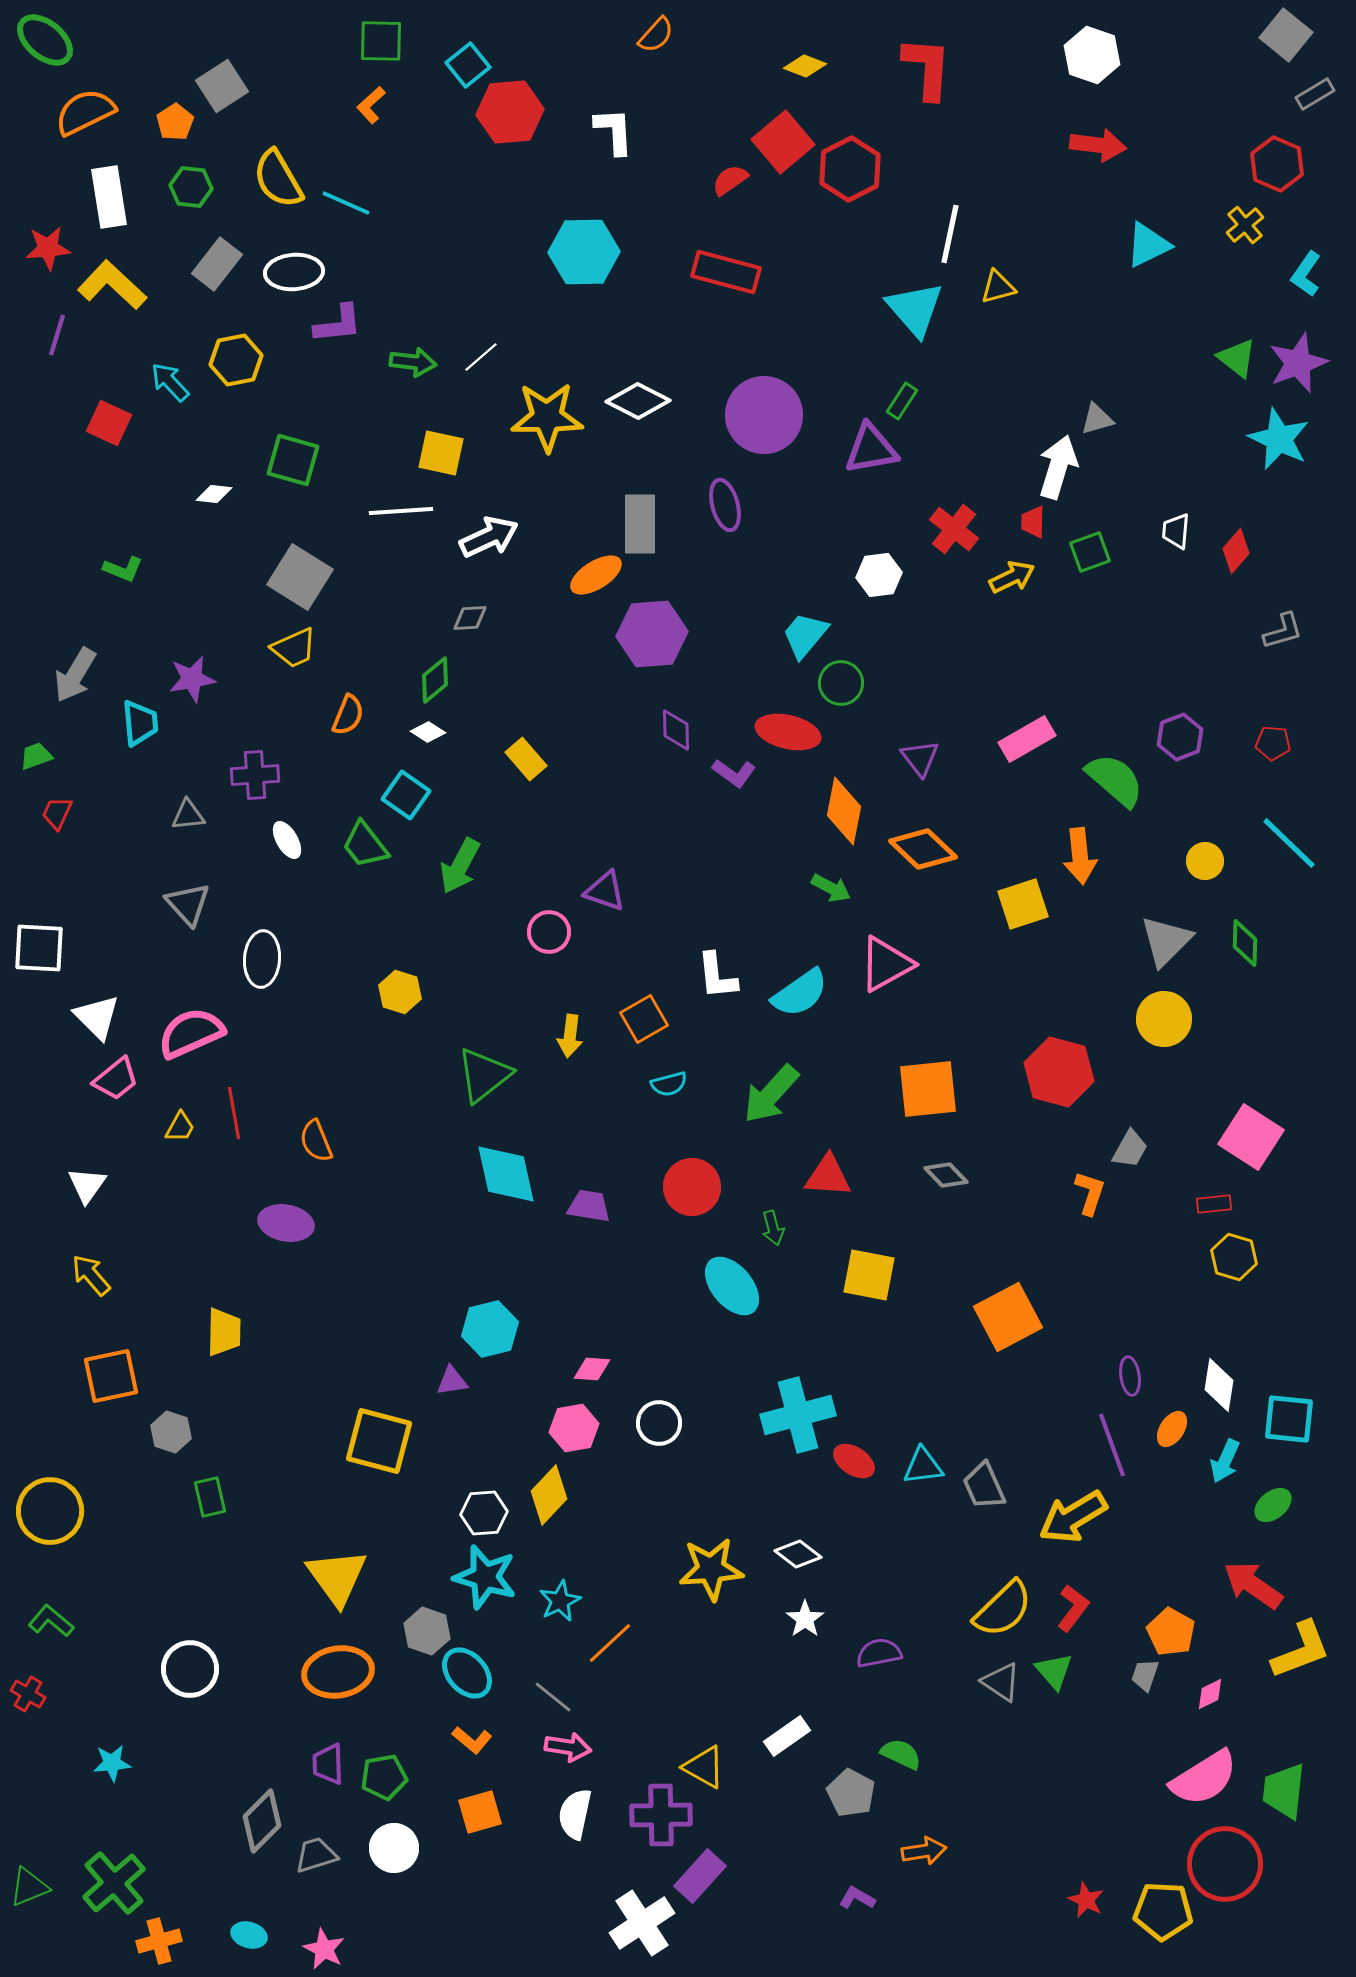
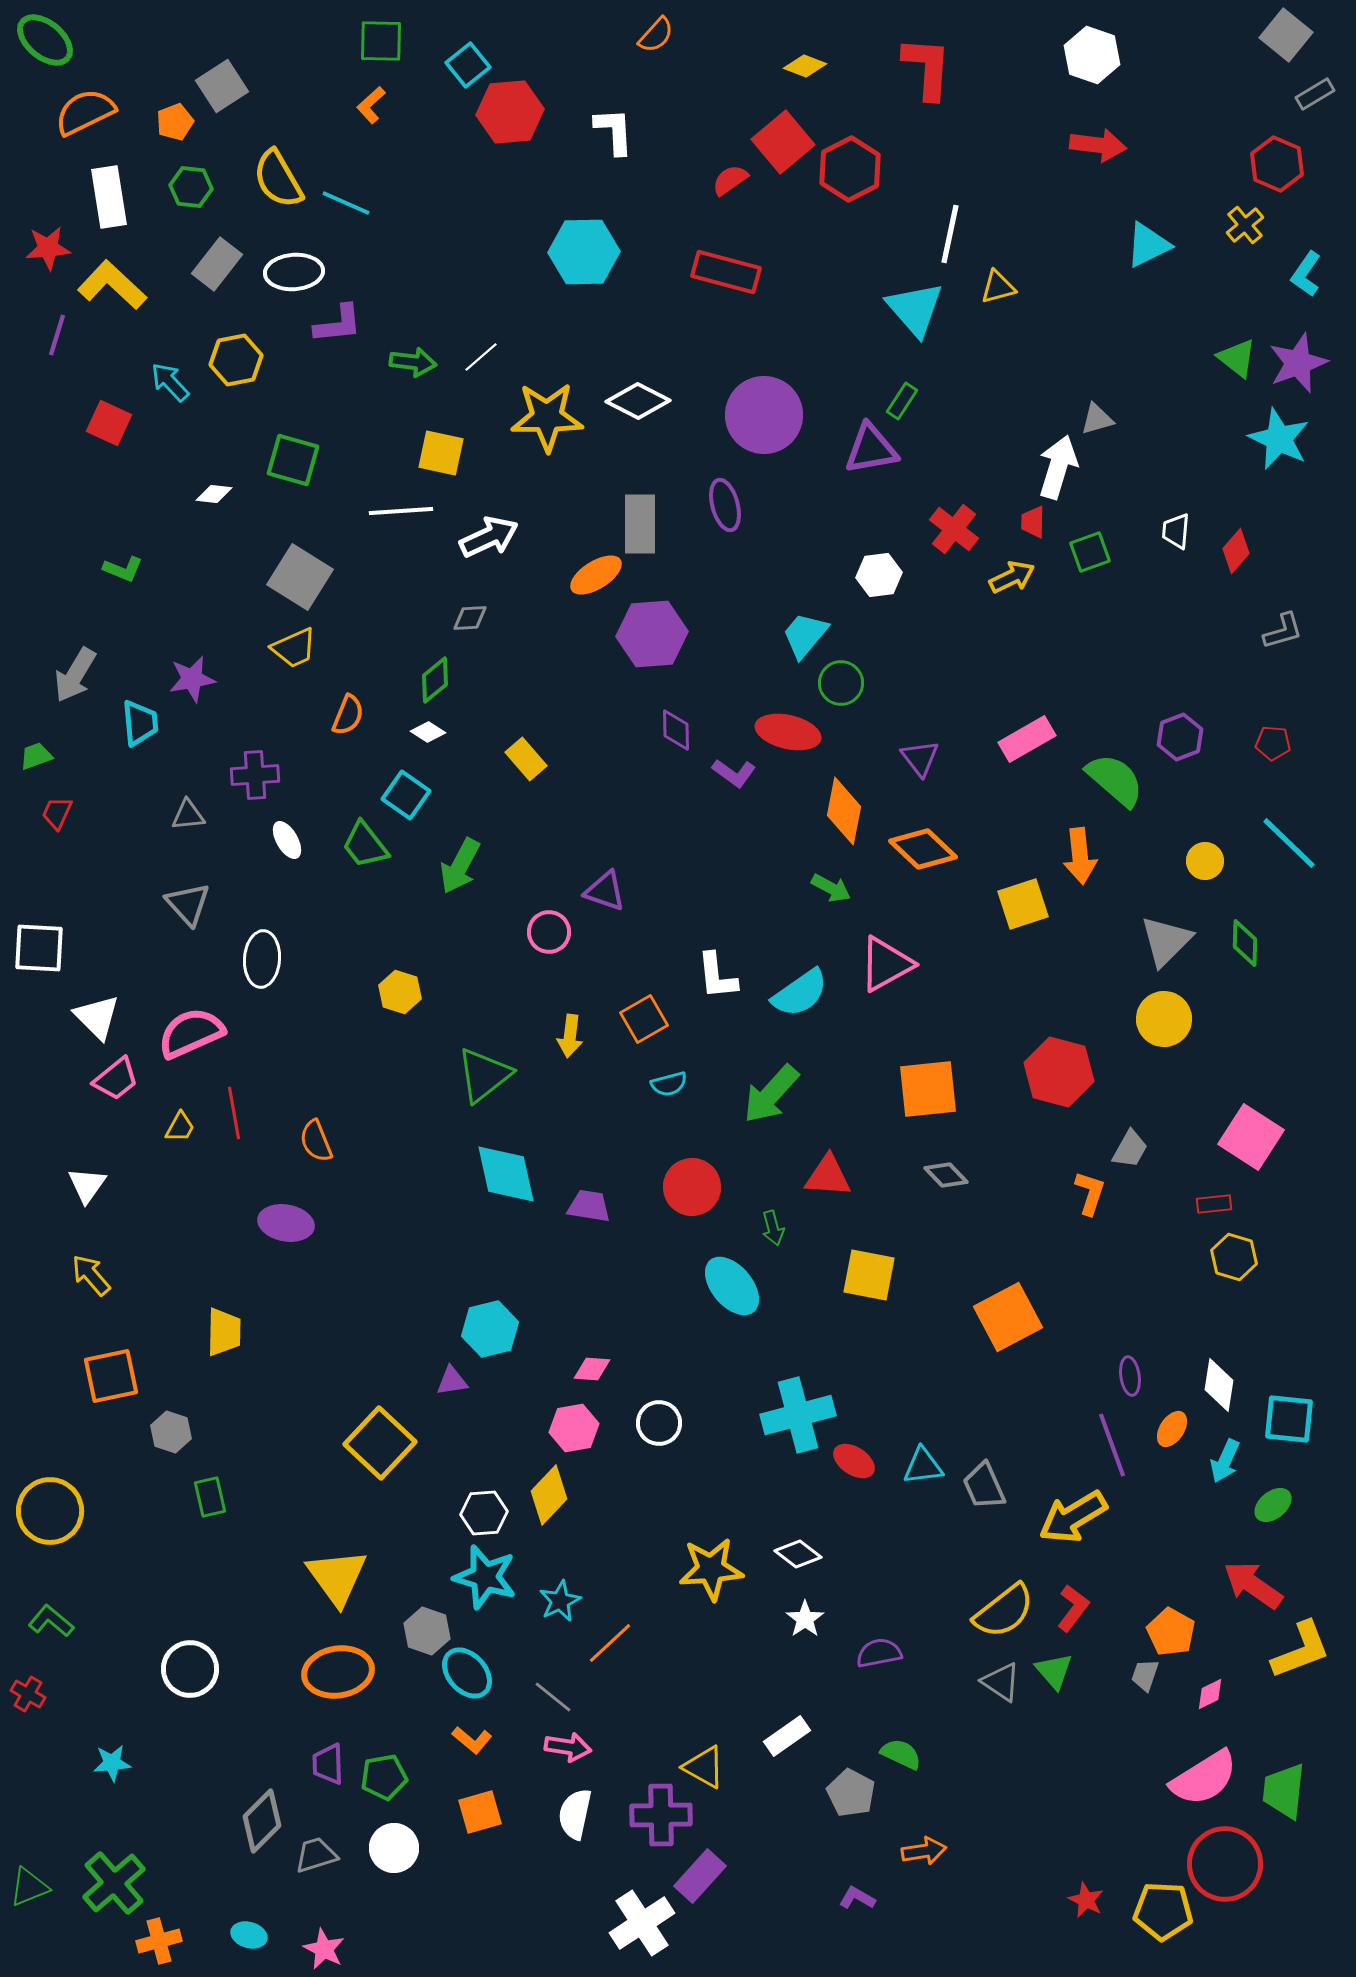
orange pentagon at (175, 122): rotated 12 degrees clockwise
yellow square at (379, 1441): moved 1 px right, 2 px down; rotated 28 degrees clockwise
yellow semicircle at (1003, 1609): moved 1 px right, 2 px down; rotated 6 degrees clockwise
